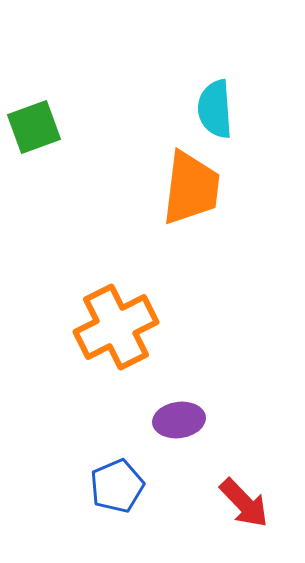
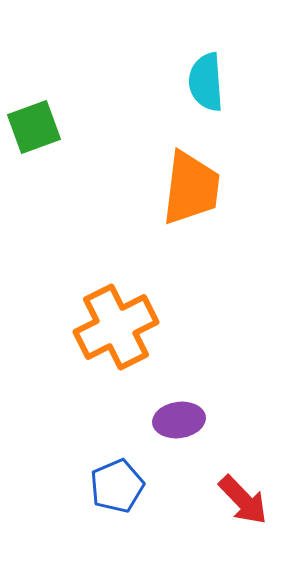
cyan semicircle: moved 9 px left, 27 px up
red arrow: moved 1 px left, 3 px up
